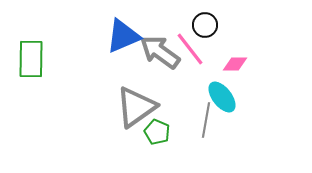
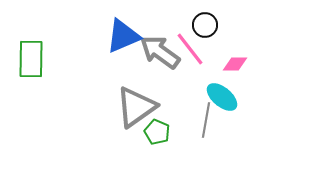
cyan ellipse: rotated 12 degrees counterclockwise
